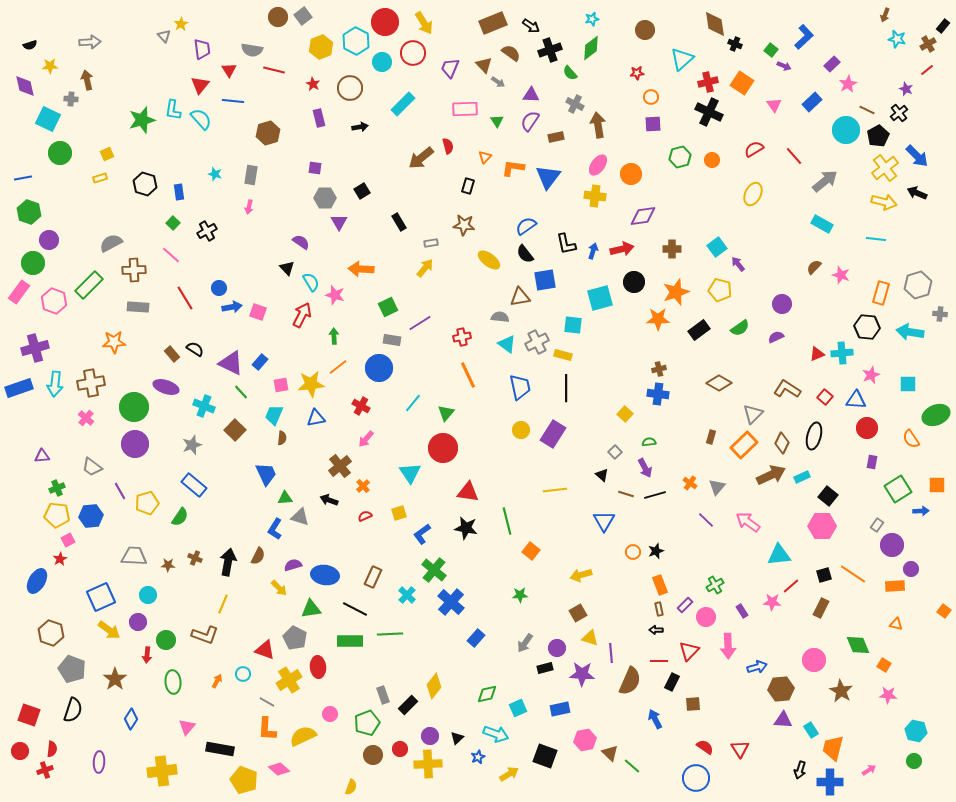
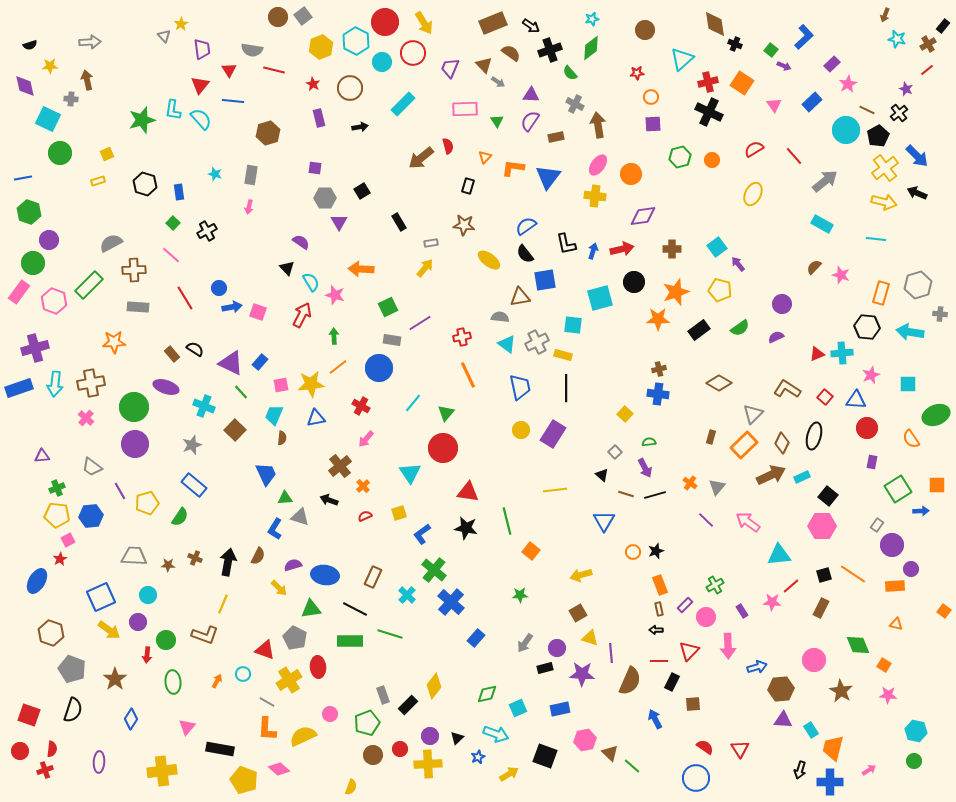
yellow rectangle at (100, 178): moved 2 px left, 3 px down
green line at (390, 634): rotated 20 degrees clockwise
